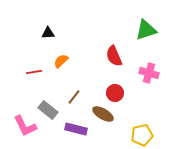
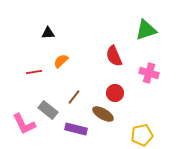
pink L-shape: moved 1 px left, 2 px up
